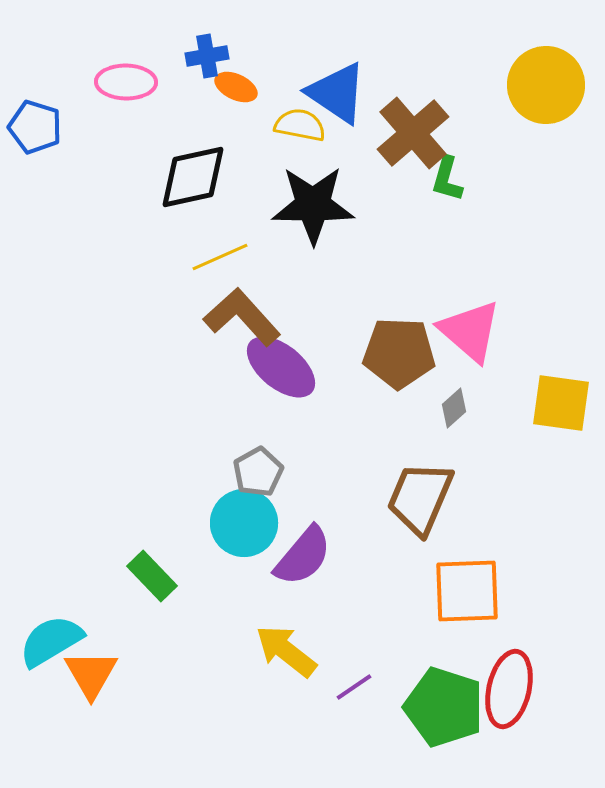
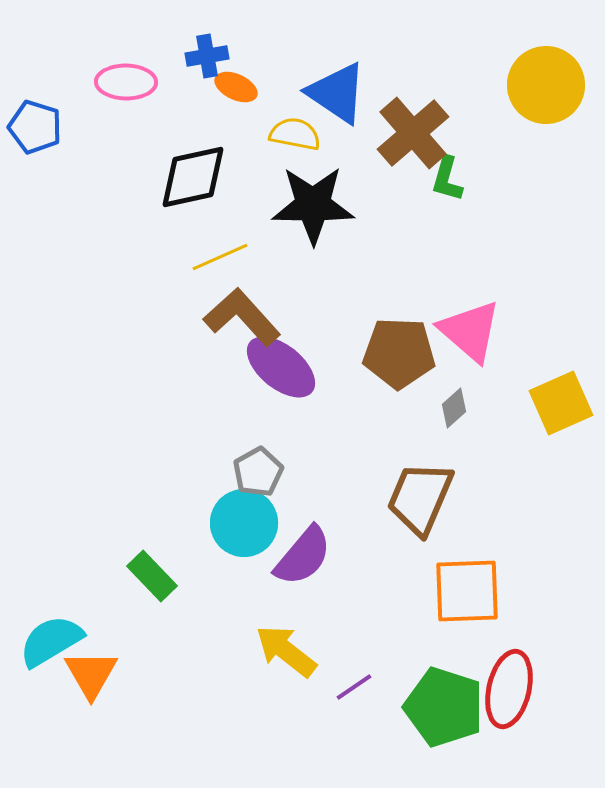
yellow semicircle: moved 5 px left, 9 px down
yellow square: rotated 32 degrees counterclockwise
